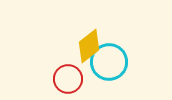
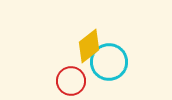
red circle: moved 3 px right, 2 px down
